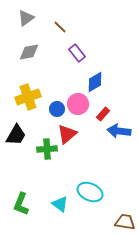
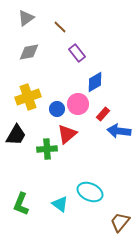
brown trapezoid: moved 5 px left; rotated 60 degrees counterclockwise
